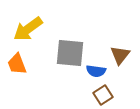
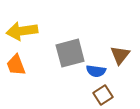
yellow arrow: moved 6 px left, 2 px down; rotated 28 degrees clockwise
gray square: rotated 20 degrees counterclockwise
orange trapezoid: moved 1 px left, 1 px down
